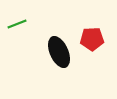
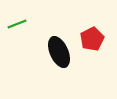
red pentagon: rotated 25 degrees counterclockwise
